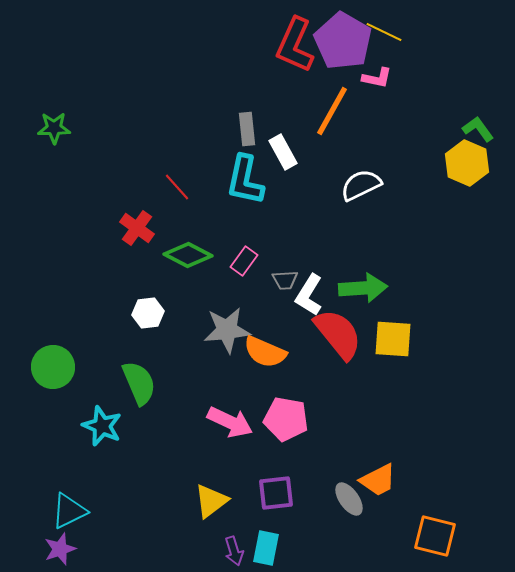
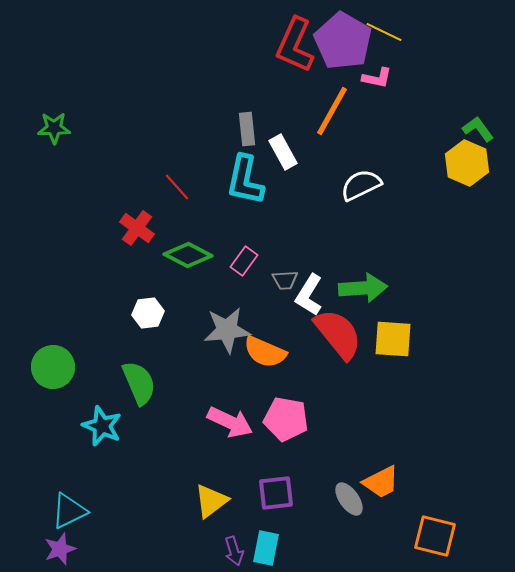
orange trapezoid: moved 3 px right, 2 px down
